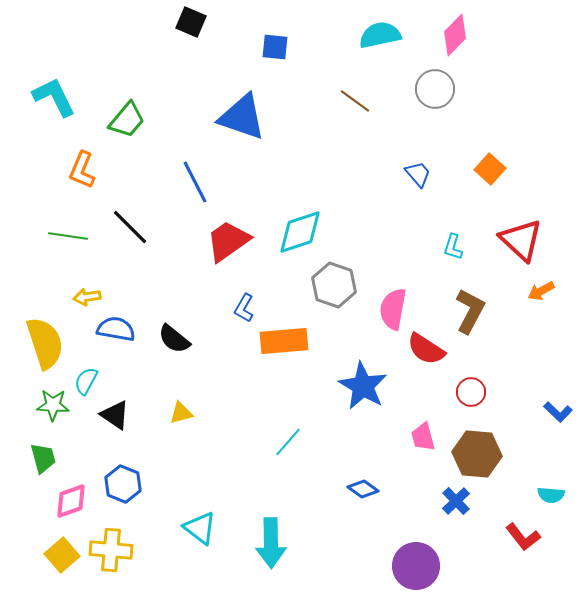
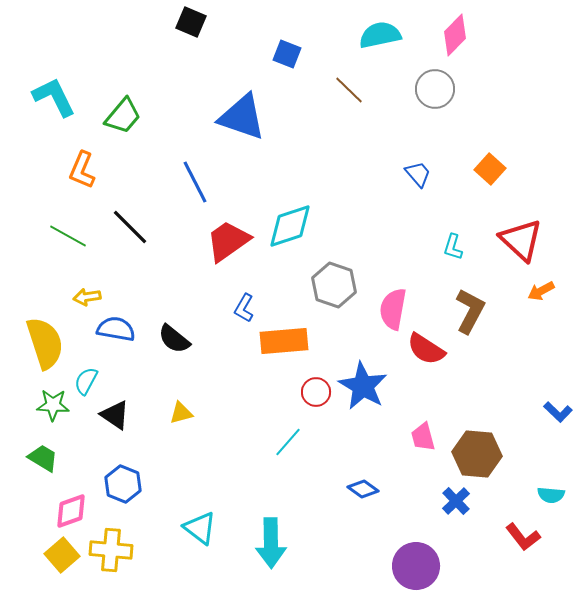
blue square at (275, 47): moved 12 px right, 7 px down; rotated 16 degrees clockwise
brown line at (355, 101): moved 6 px left, 11 px up; rotated 8 degrees clockwise
green trapezoid at (127, 120): moved 4 px left, 4 px up
cyan diamond at (300, 232): moved 10 px left, 6 px up
green line at (68, 236): rotated 21 degrees clockwise
red circle at (471, 392): moved 155 px left
green trapezoid at (43, 458): rotated 44 degrees counterclockwise
pink diamond at (71, 501): moved 10 px down
